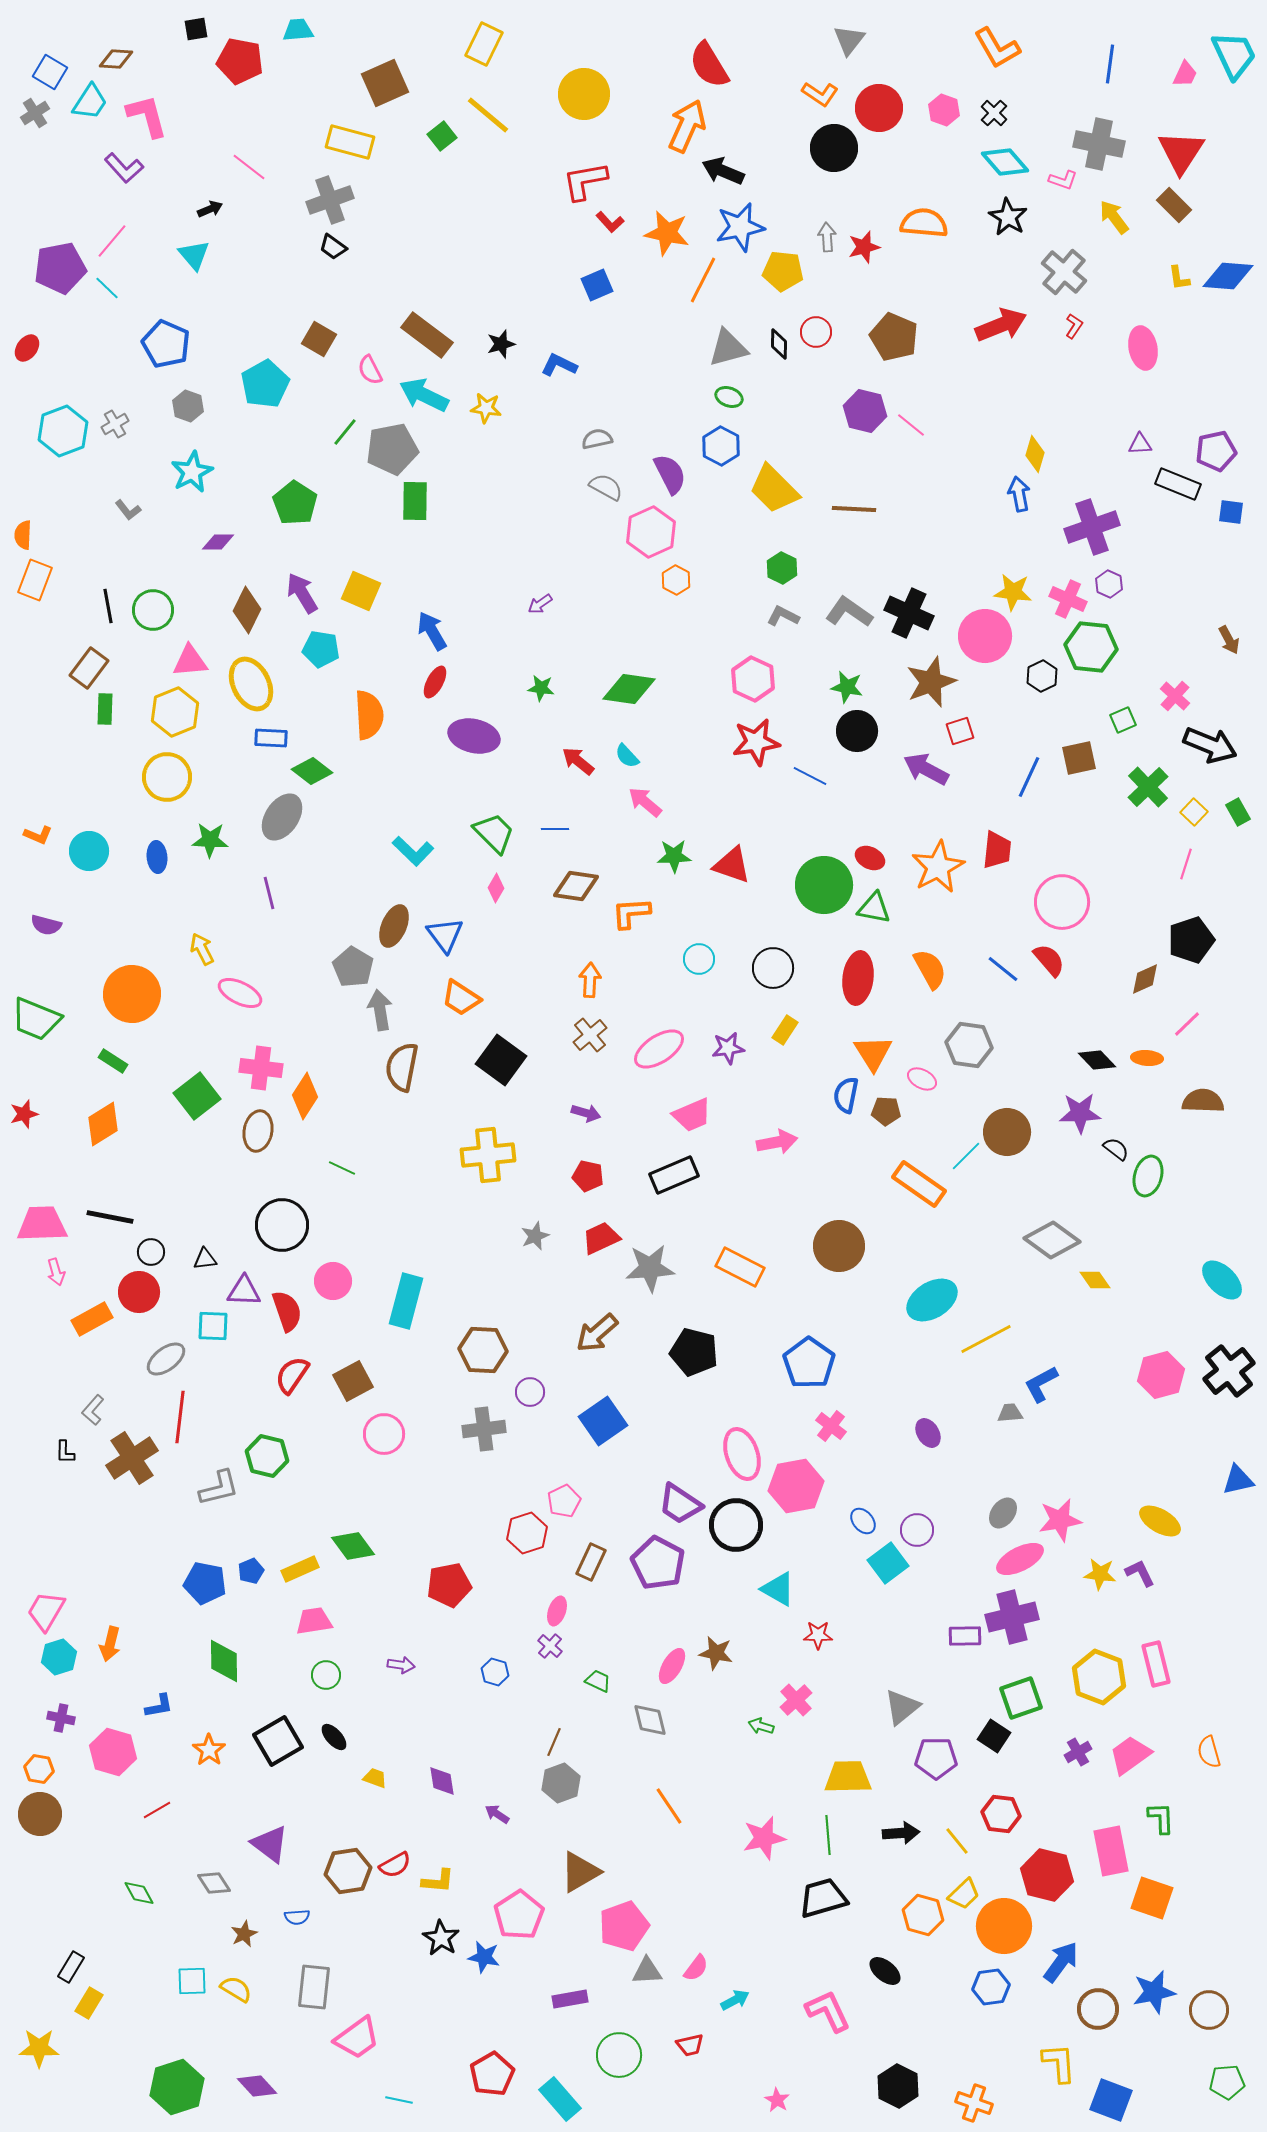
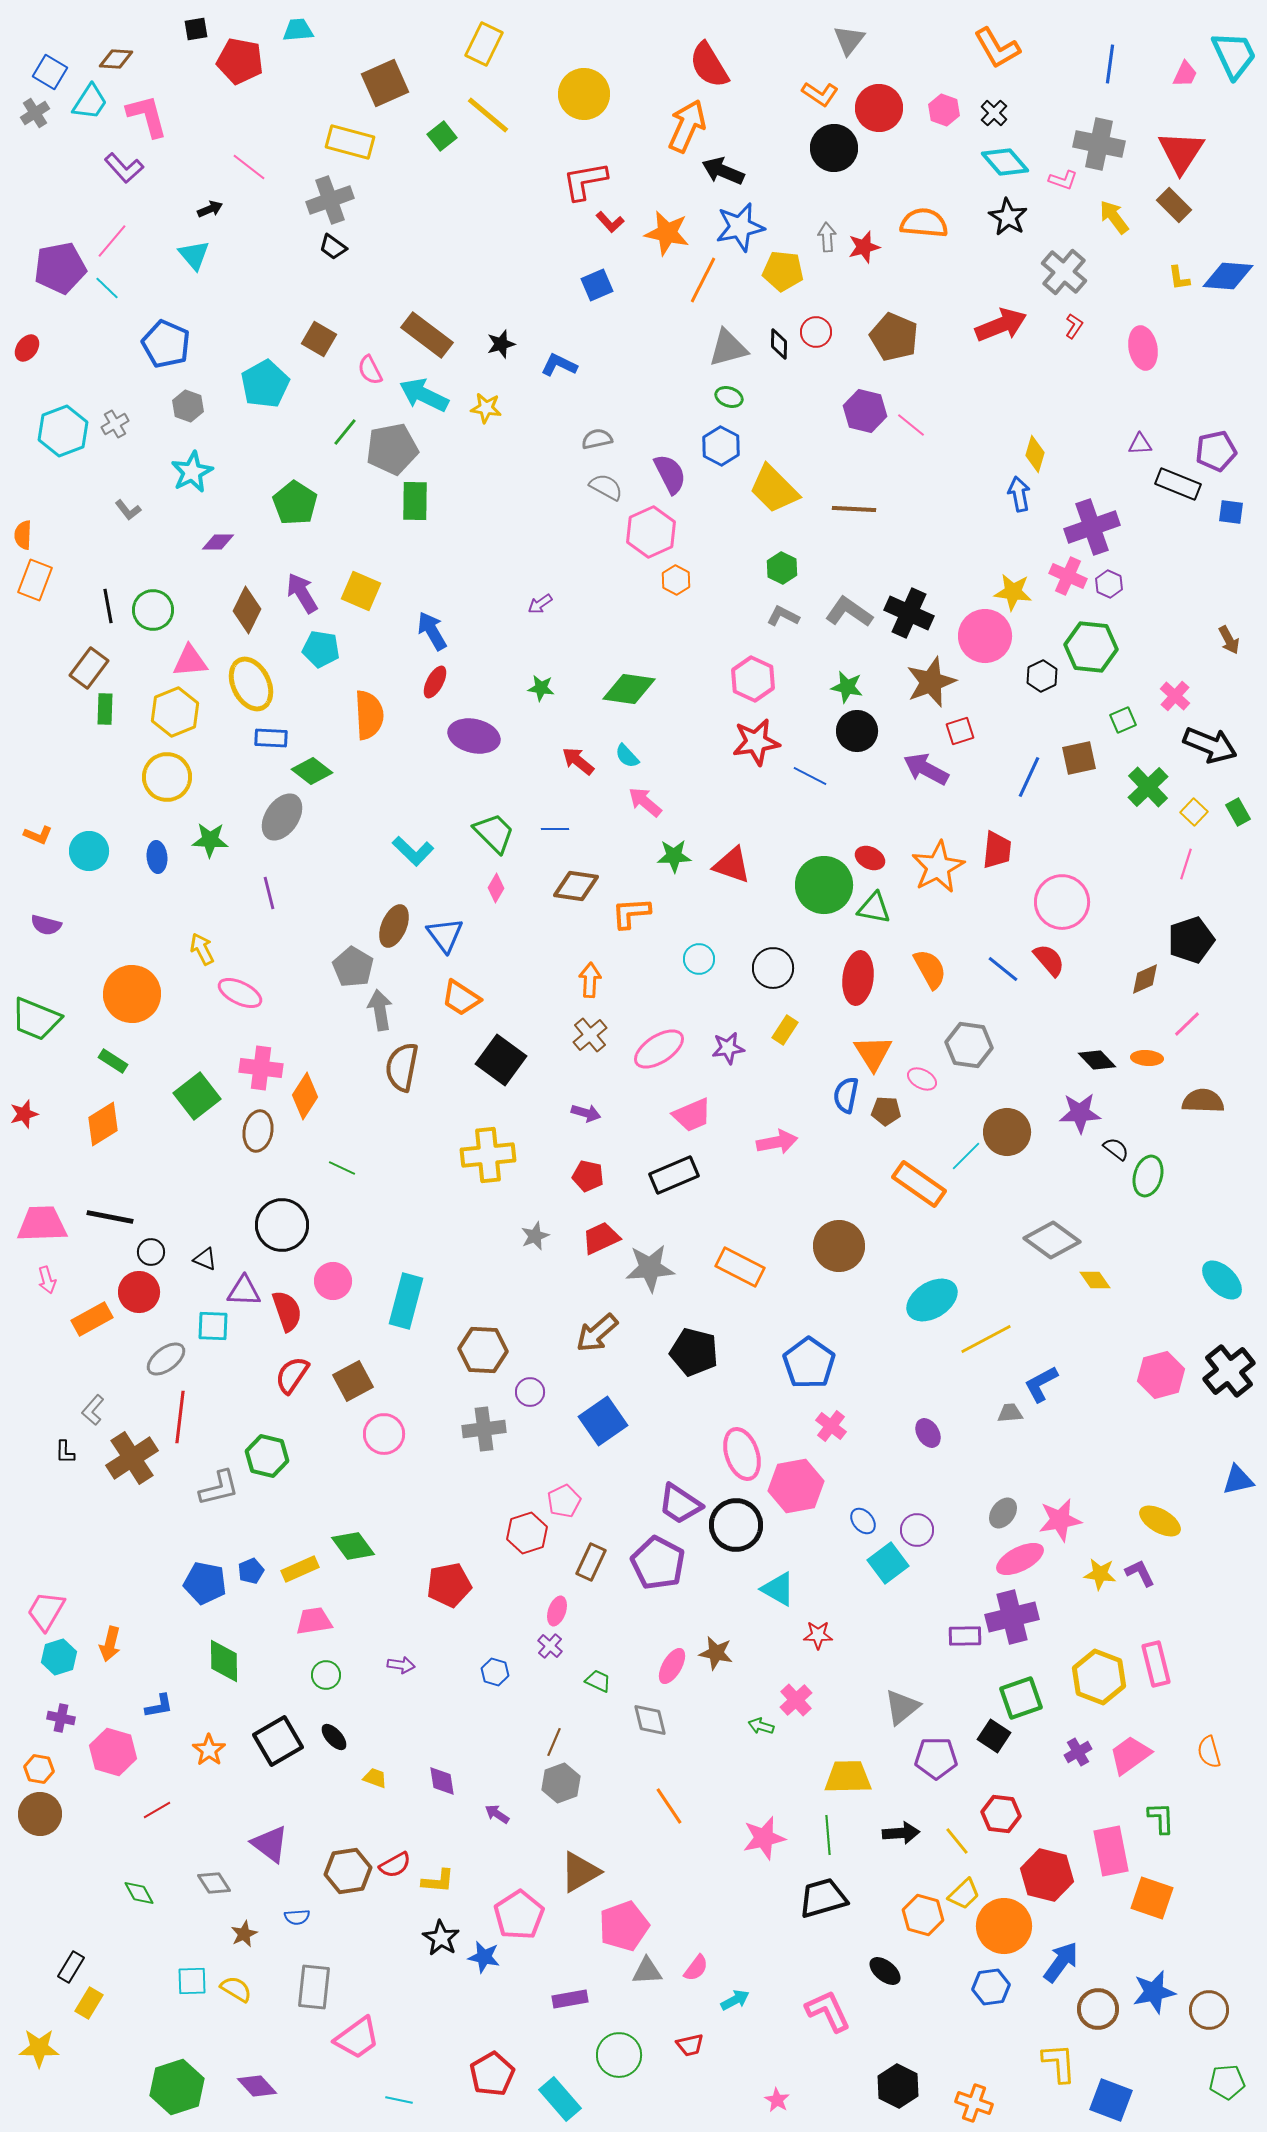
pink cross at (1068, 599): moved 23 px up
black triangle at (205, 1259): rotated 30 degrees clockwise
pink arrow at (56, 1272): moved 9 px left, 8 px down
